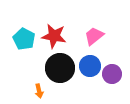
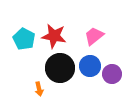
orange arrow: moved 2 px up
